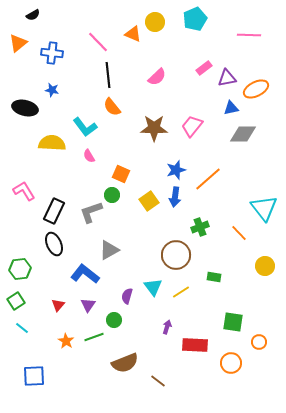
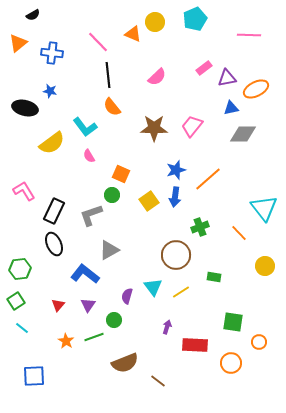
blue star at (52, 90): moved 2 px left, 1 px down
yellow semicircle at (52, 143): rotated 140 degrees clockwise
gray L-shape at (91, 212): moved 3 px down
